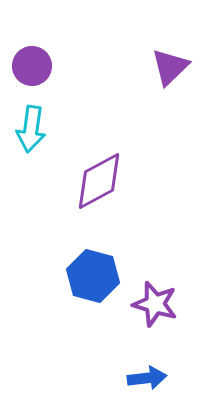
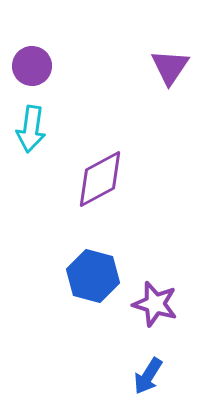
purple triangle: rotated 12 degrees counterclockwise
purple diamond: moved 1 px right, 2 px up
blue arrow: moved 1 px right, 2 px up; rotated 129 degrees clockwise
